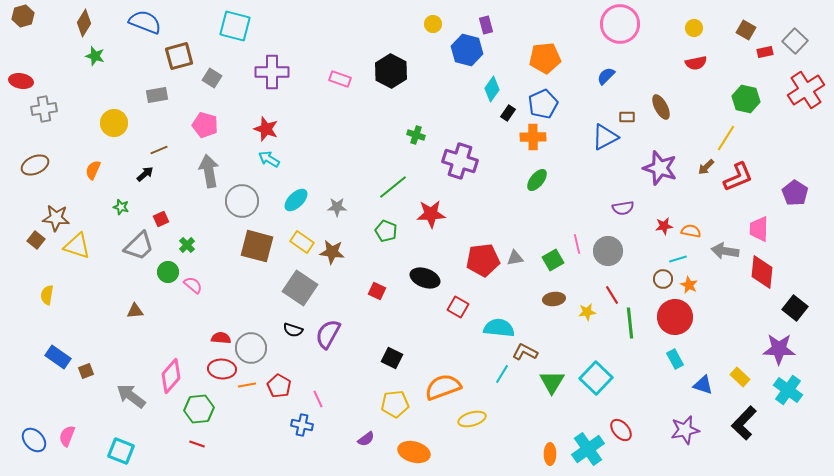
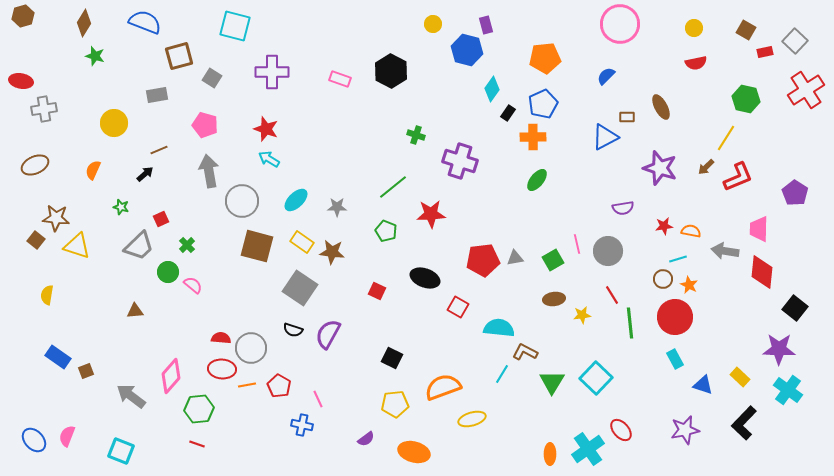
yellow star at (587, 312): moved 5 px left, 3 px down
